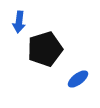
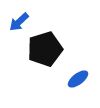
blue arrow: rotated 40 degrees clockwise
